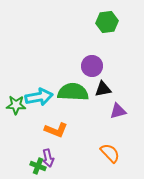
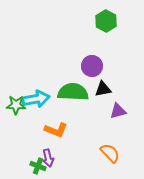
green hexagon: moved 1 px left, 1 px up; rotated 25 degrees counterclockwise
cyan arrow: moved 3 px left, 2 px down
